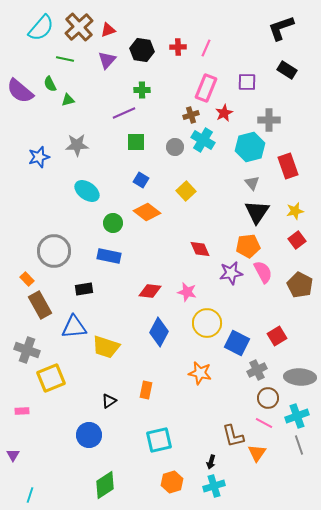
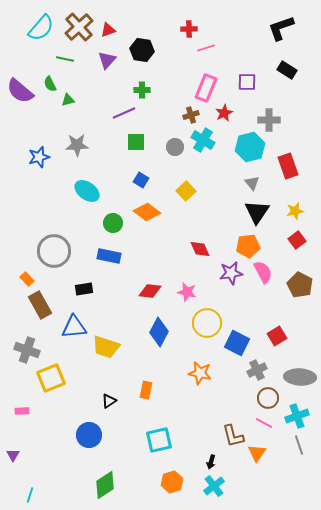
red cross at (178, 47): moved 11 px right, 18 px up
pink line at (206, 48): rotated 48 degrees clockwise
cyan cross at (214, 486): rotated 20 degrees counterclockwise
